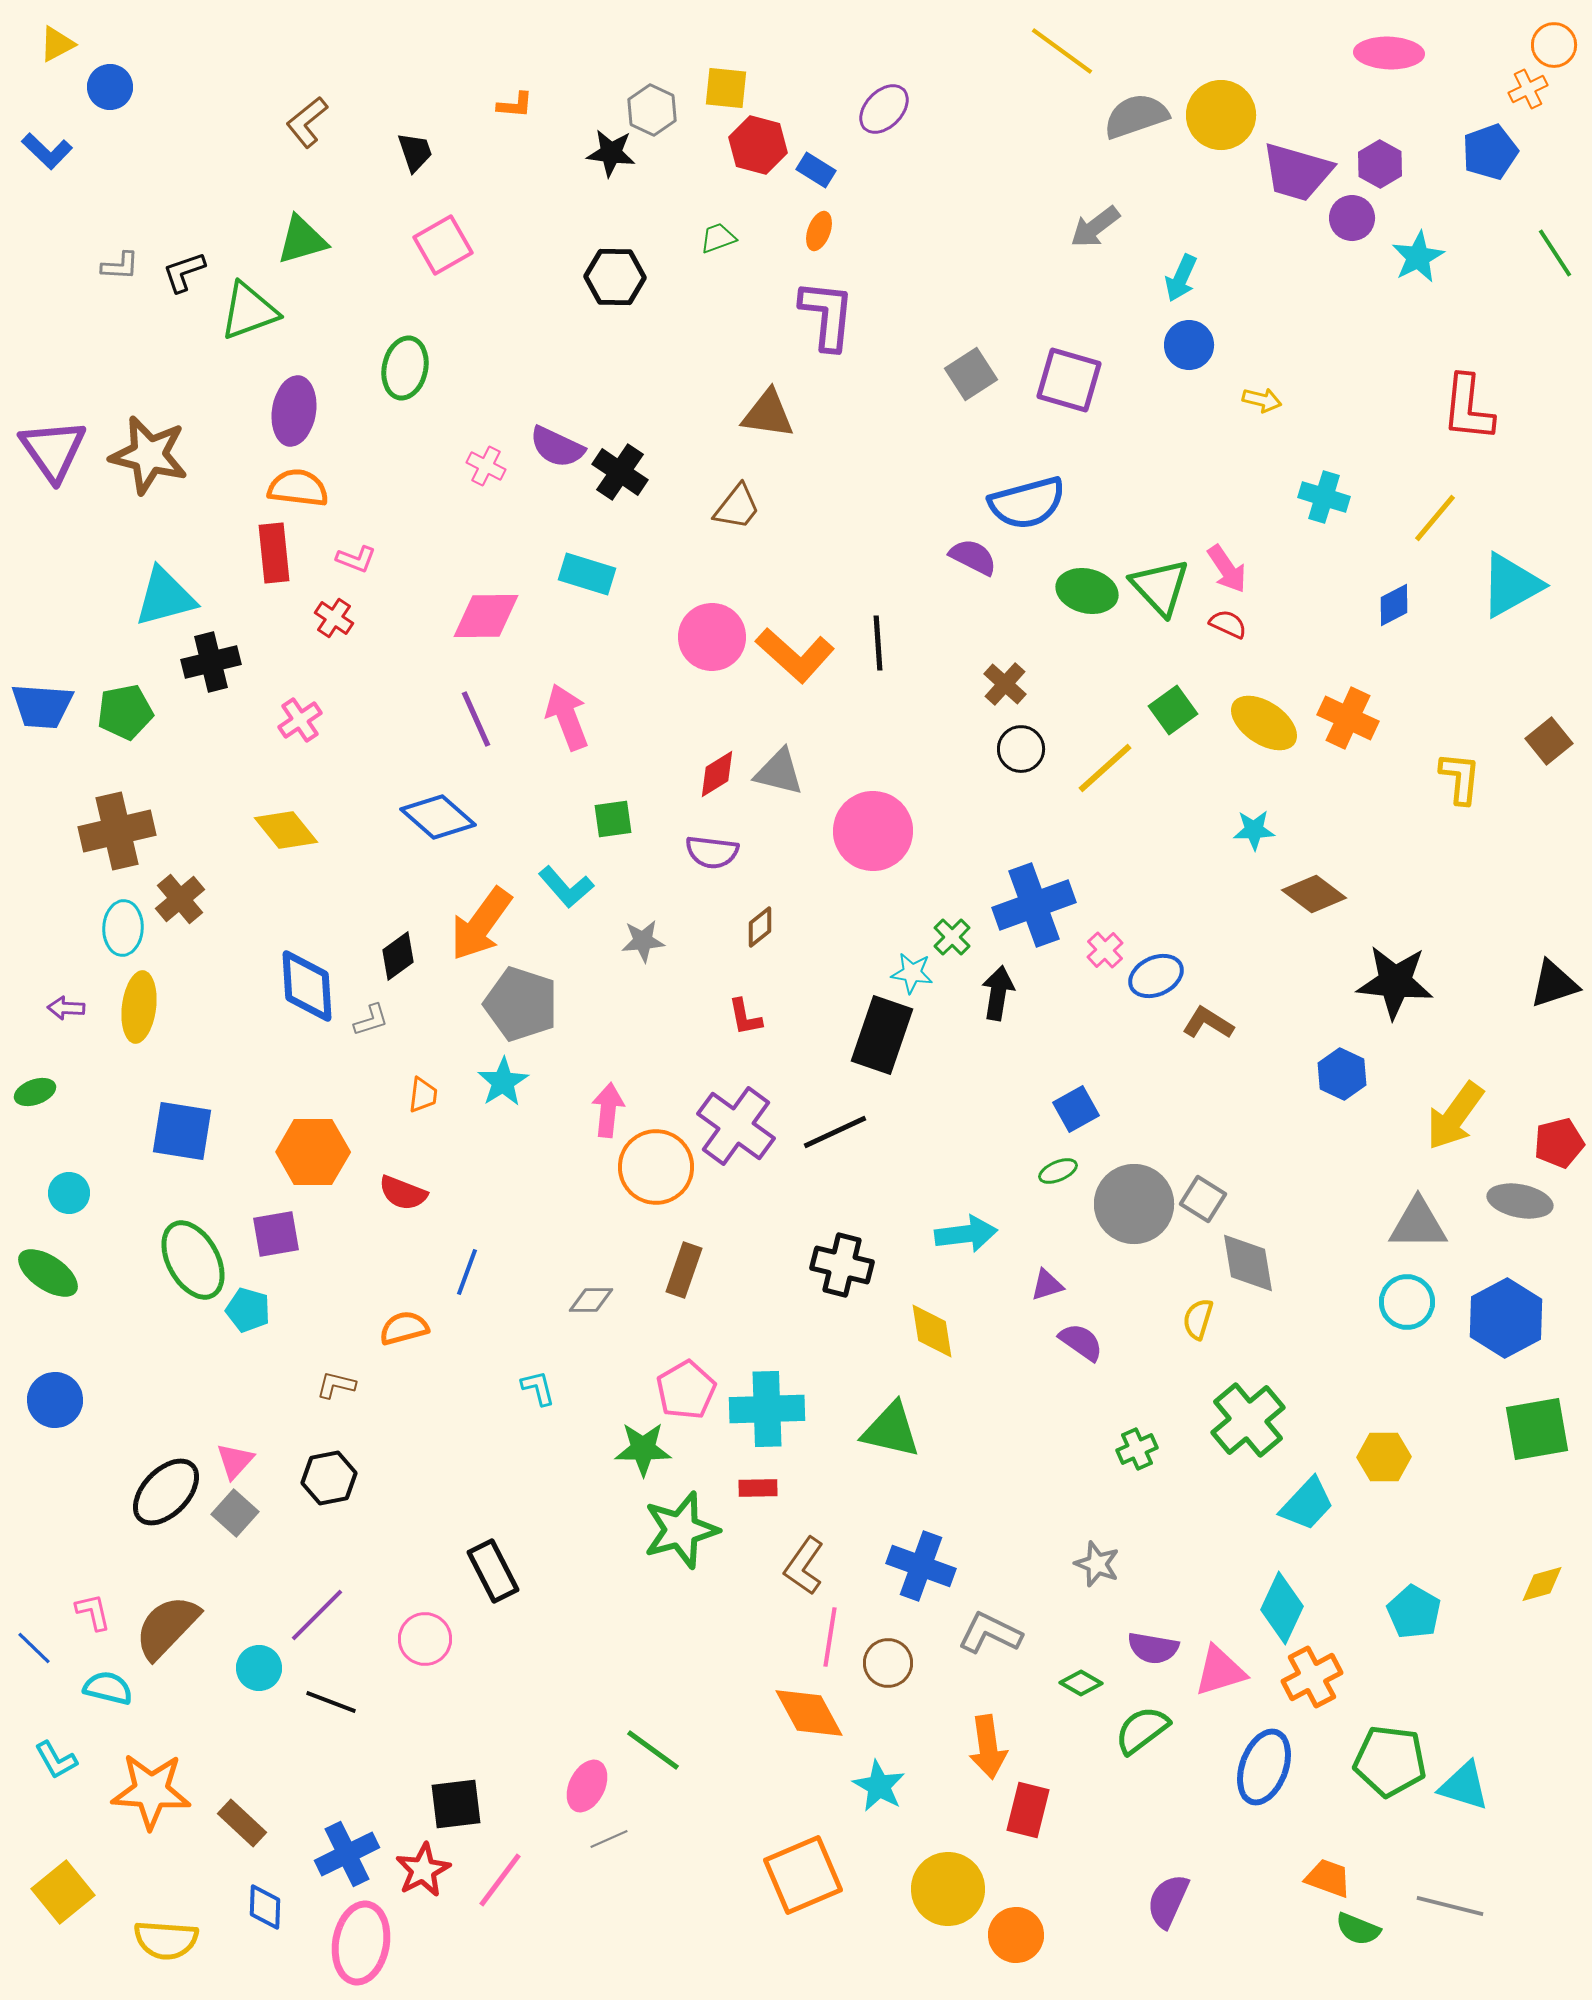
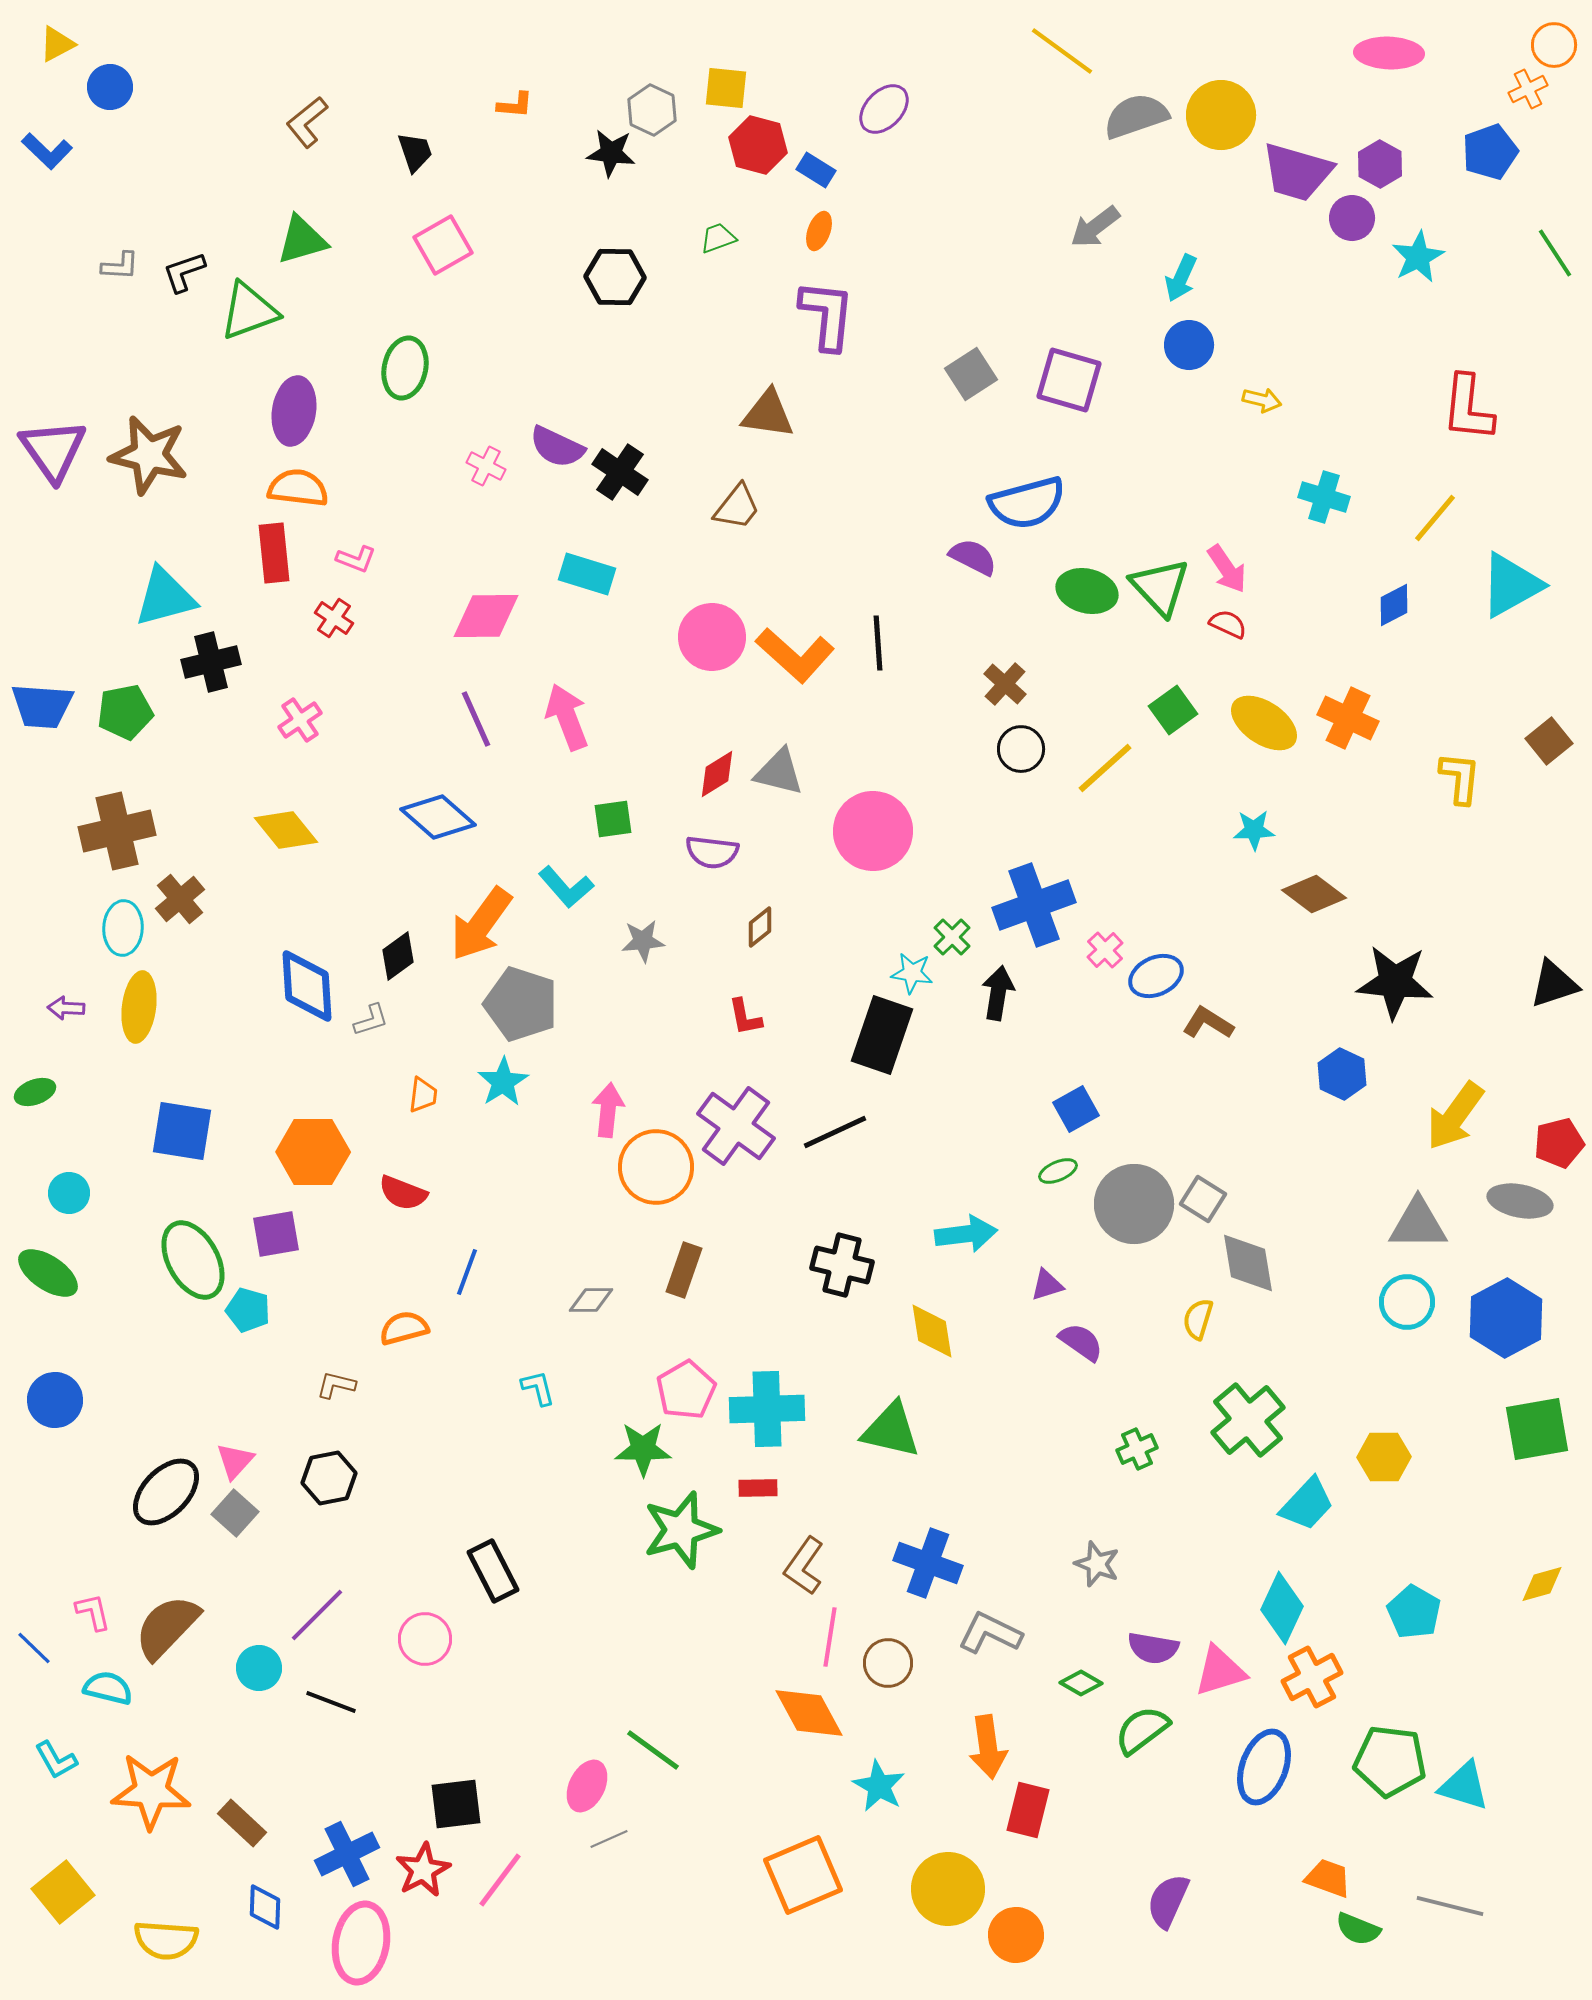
blue cross at (921, 1566): moved 7 px right, 3 px up
